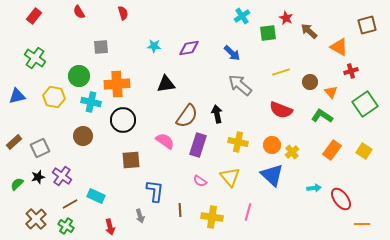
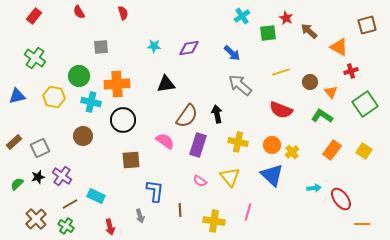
yellow cross at (212, 217): moved 2 px right, 4 px down
